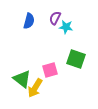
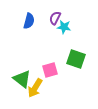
cyan star: moved 2 px left
